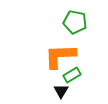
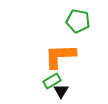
green pentagon: moved 3 px right, 1 px up
green rectangle: moved 20 px left, 6 px down
